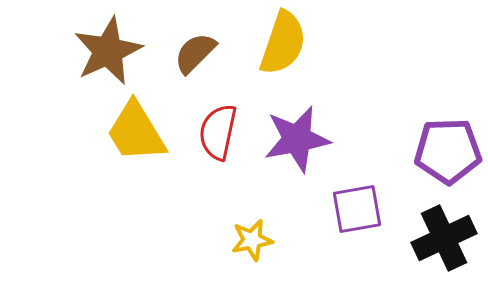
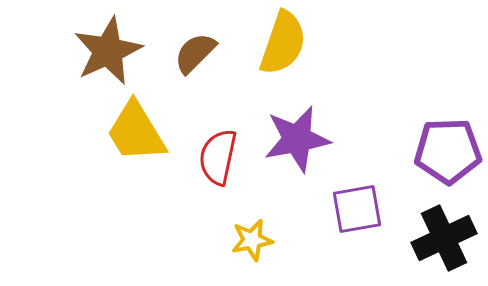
red semicircle: moved 25 px down
